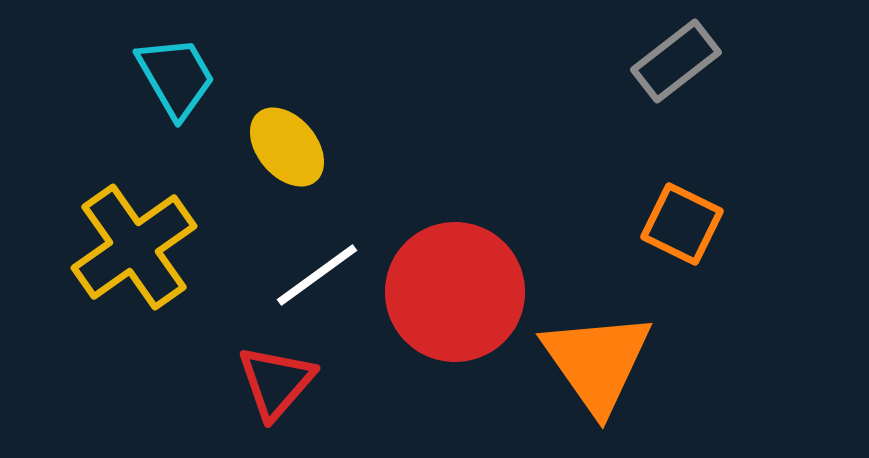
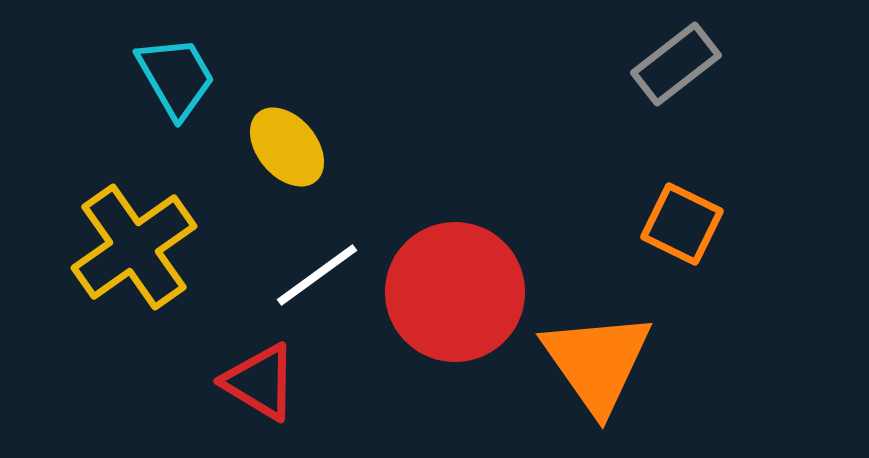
gray rectangle: moved 3 px down
red triangle: moved 16 px left; rotated 40 degrees counterclockwise
